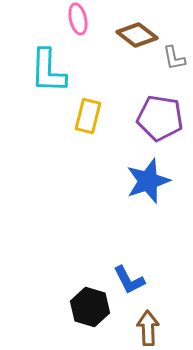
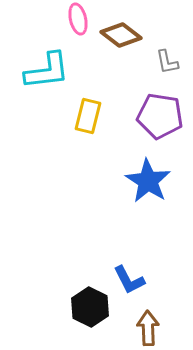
brown diamond: moved 16 px left
gray L-shape: moved 7 px left, 4 px down
cyan L-shape: moved 1 px left; rotated 99 degrees counterclockwise
purple pentagon: moved 2 px up
blue star: rotated 21 degrees counterclockwise
black hexagon: rotated 9 degrees clockwise
